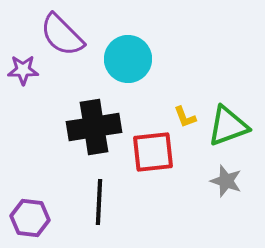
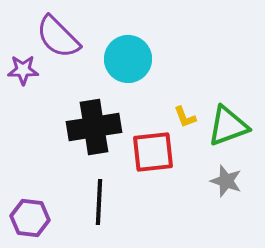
purple semicircle: moved 4 px left, 2 px down
